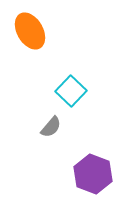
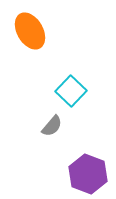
gray semicircle: moved 1 px right, 1 px up
purple hexagon: moved 5 px left
